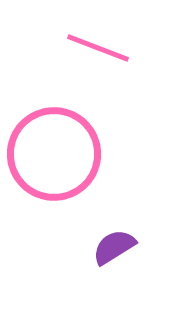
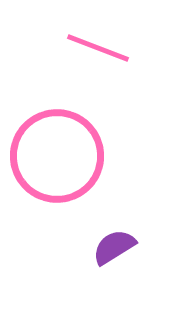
pink circle: moved 3 px right, 2 px down
